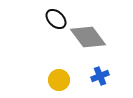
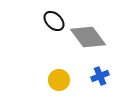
black ellipse: moved 2 px left, 2 px down
